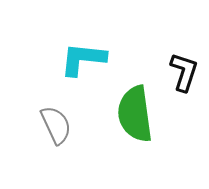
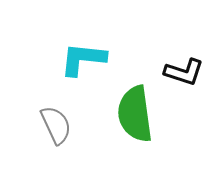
black L-shape: rotated 90 degrees clockwise
